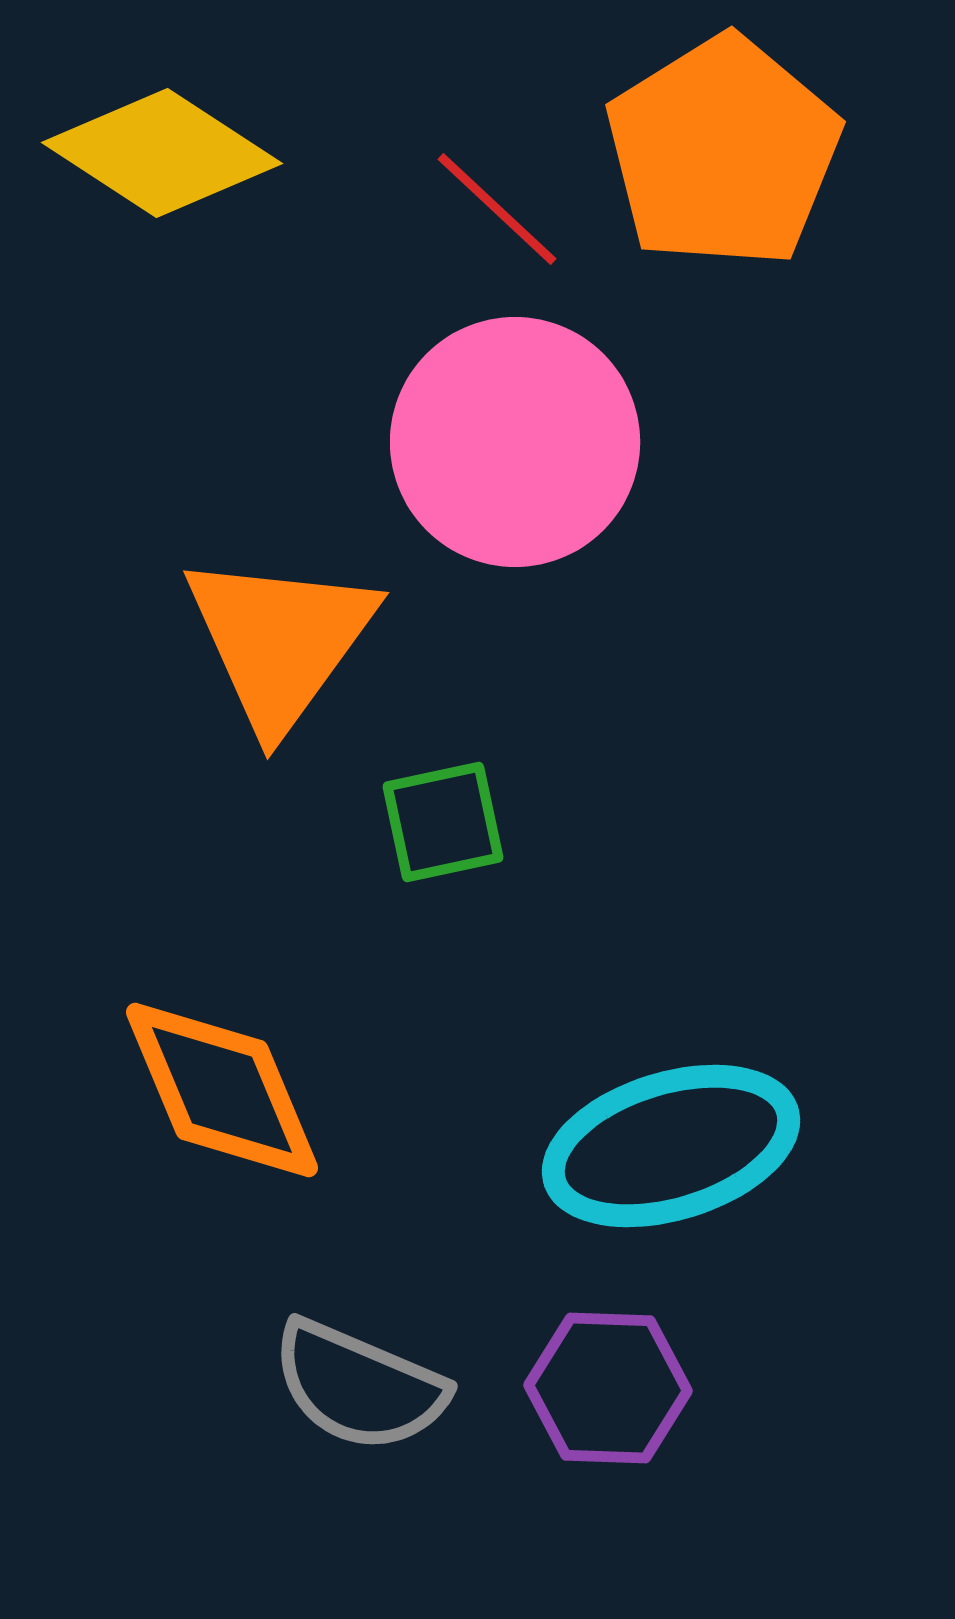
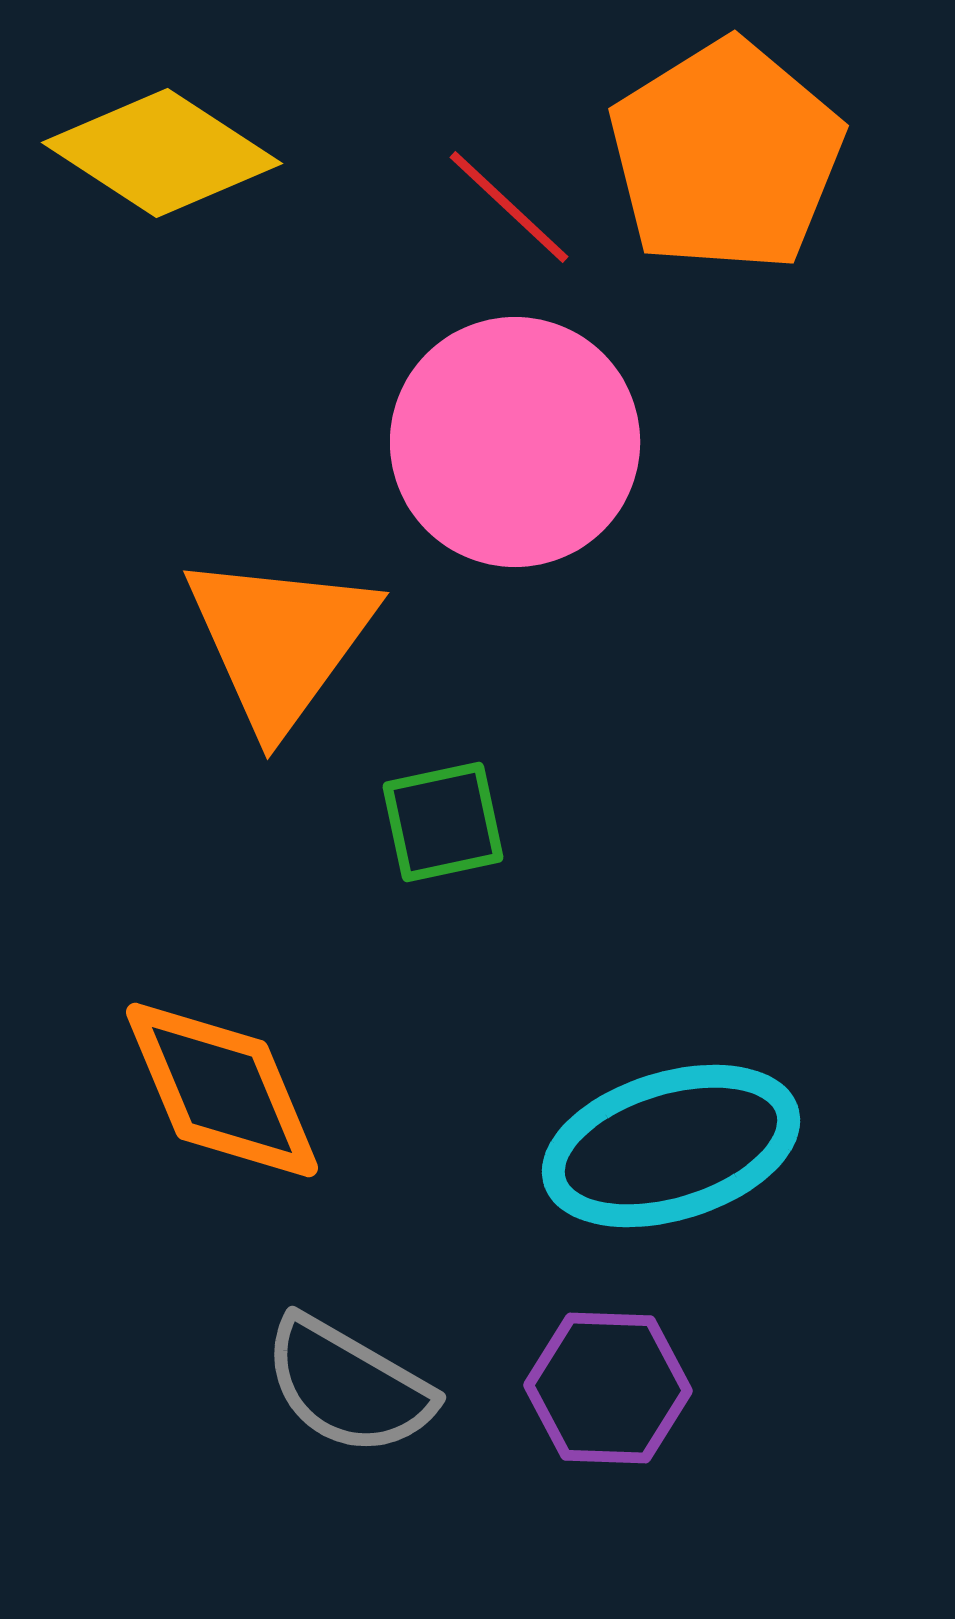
orange pentagon: moved 3 px right, 4 px down
red line: moved 12 px right, 2 px up
gray semicircle: moved 11 px left; rotated 7 degrees clockwise
